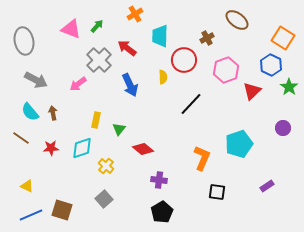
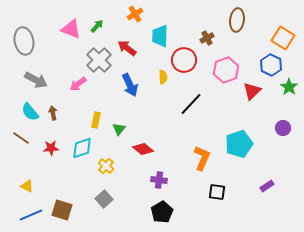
brown ellipse: rotated 60 degrees clockwise
